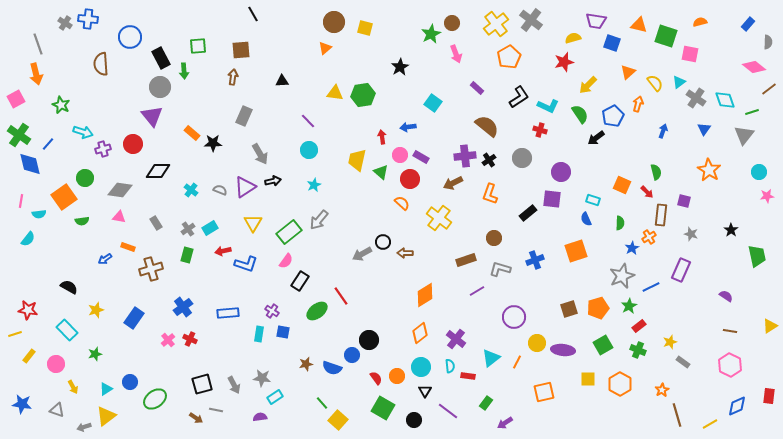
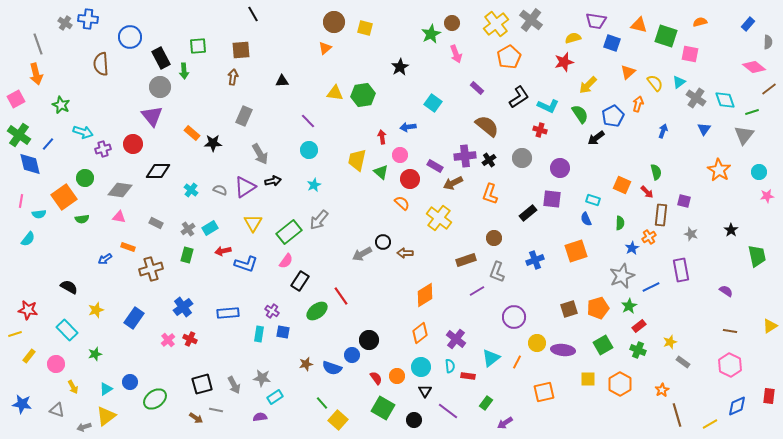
purple rectangle at (421, 157): moved 14 px right, 9 px down
orange star at (709, 170): moved 10 px right
purple circle at (561, 172): moved 1 px left, 4 px up
green semicircle at (82, 221): moved 2 px up
gray rectangle at (156, 223): rotated 32 degrees counterclockwise
gray L-shape at (500, 269): moved 3 px left, 3 px down; rotated 85 degrees counterclockwise
purple rectangle at (681, 270): rotated 35 degrees counterclockwise
purple semicircle at (726, 296): moved 5 px up
